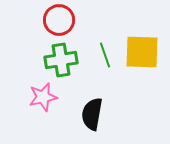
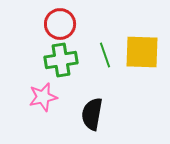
red circle: moved 1 px right, 4 px down
